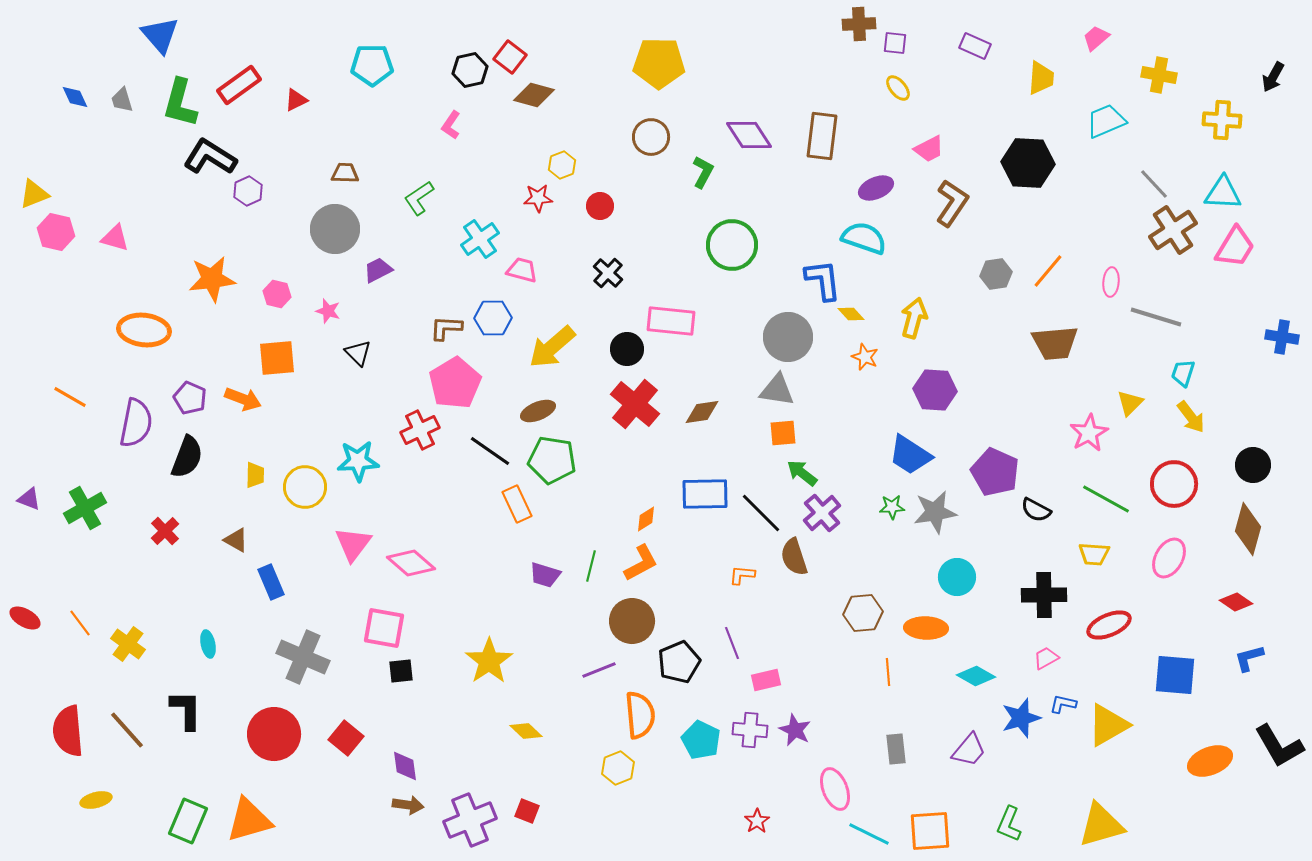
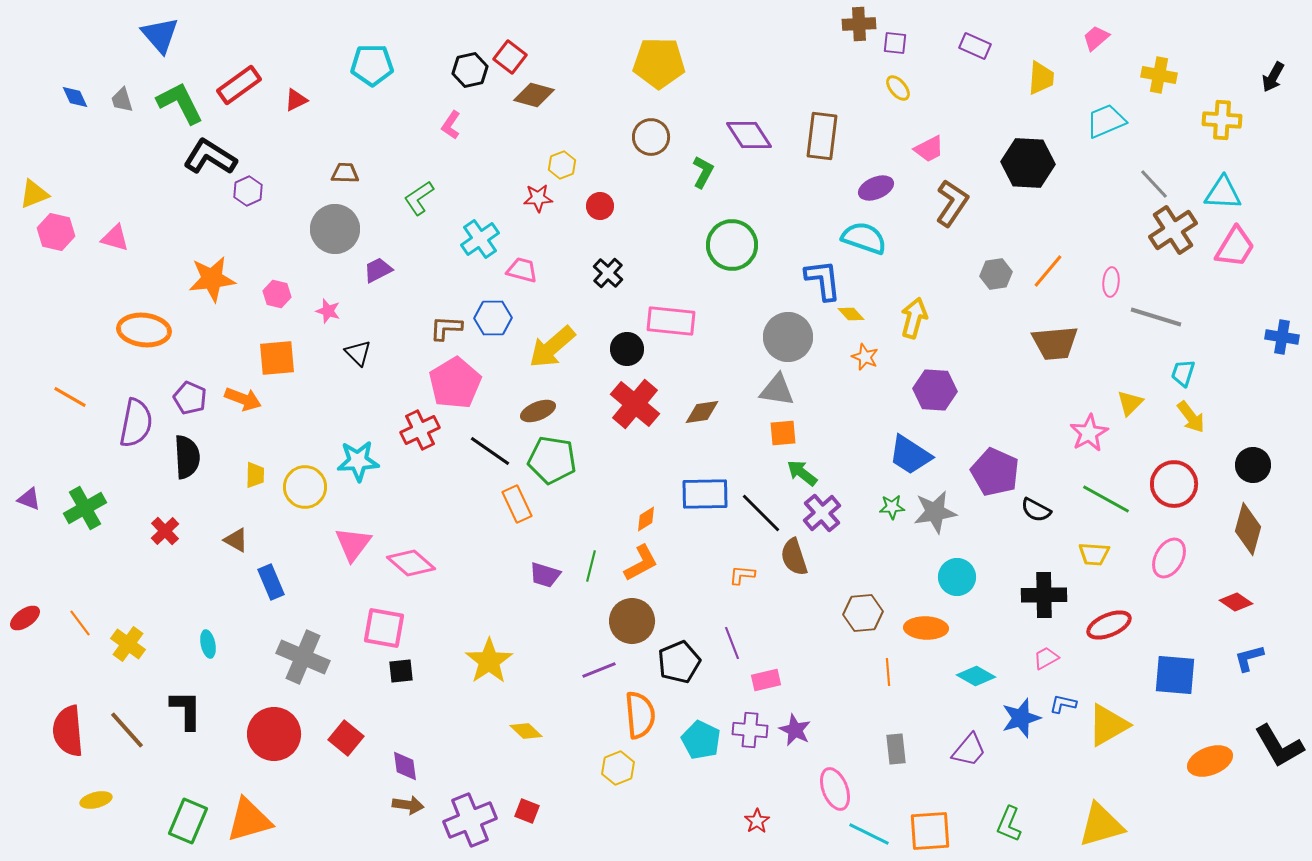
green L-shape at (180, 103): rotated 138 degrees clockwise
black semicircle at (187, 457): rotated 24 degrees counterclockwise
red ellipse at (25, 618): rotated 64 degrees counterclockwise
